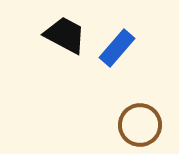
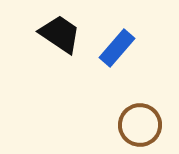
black trapezoid: moved 5 px left, 1 px up; rotated 6 degrees clockwise
